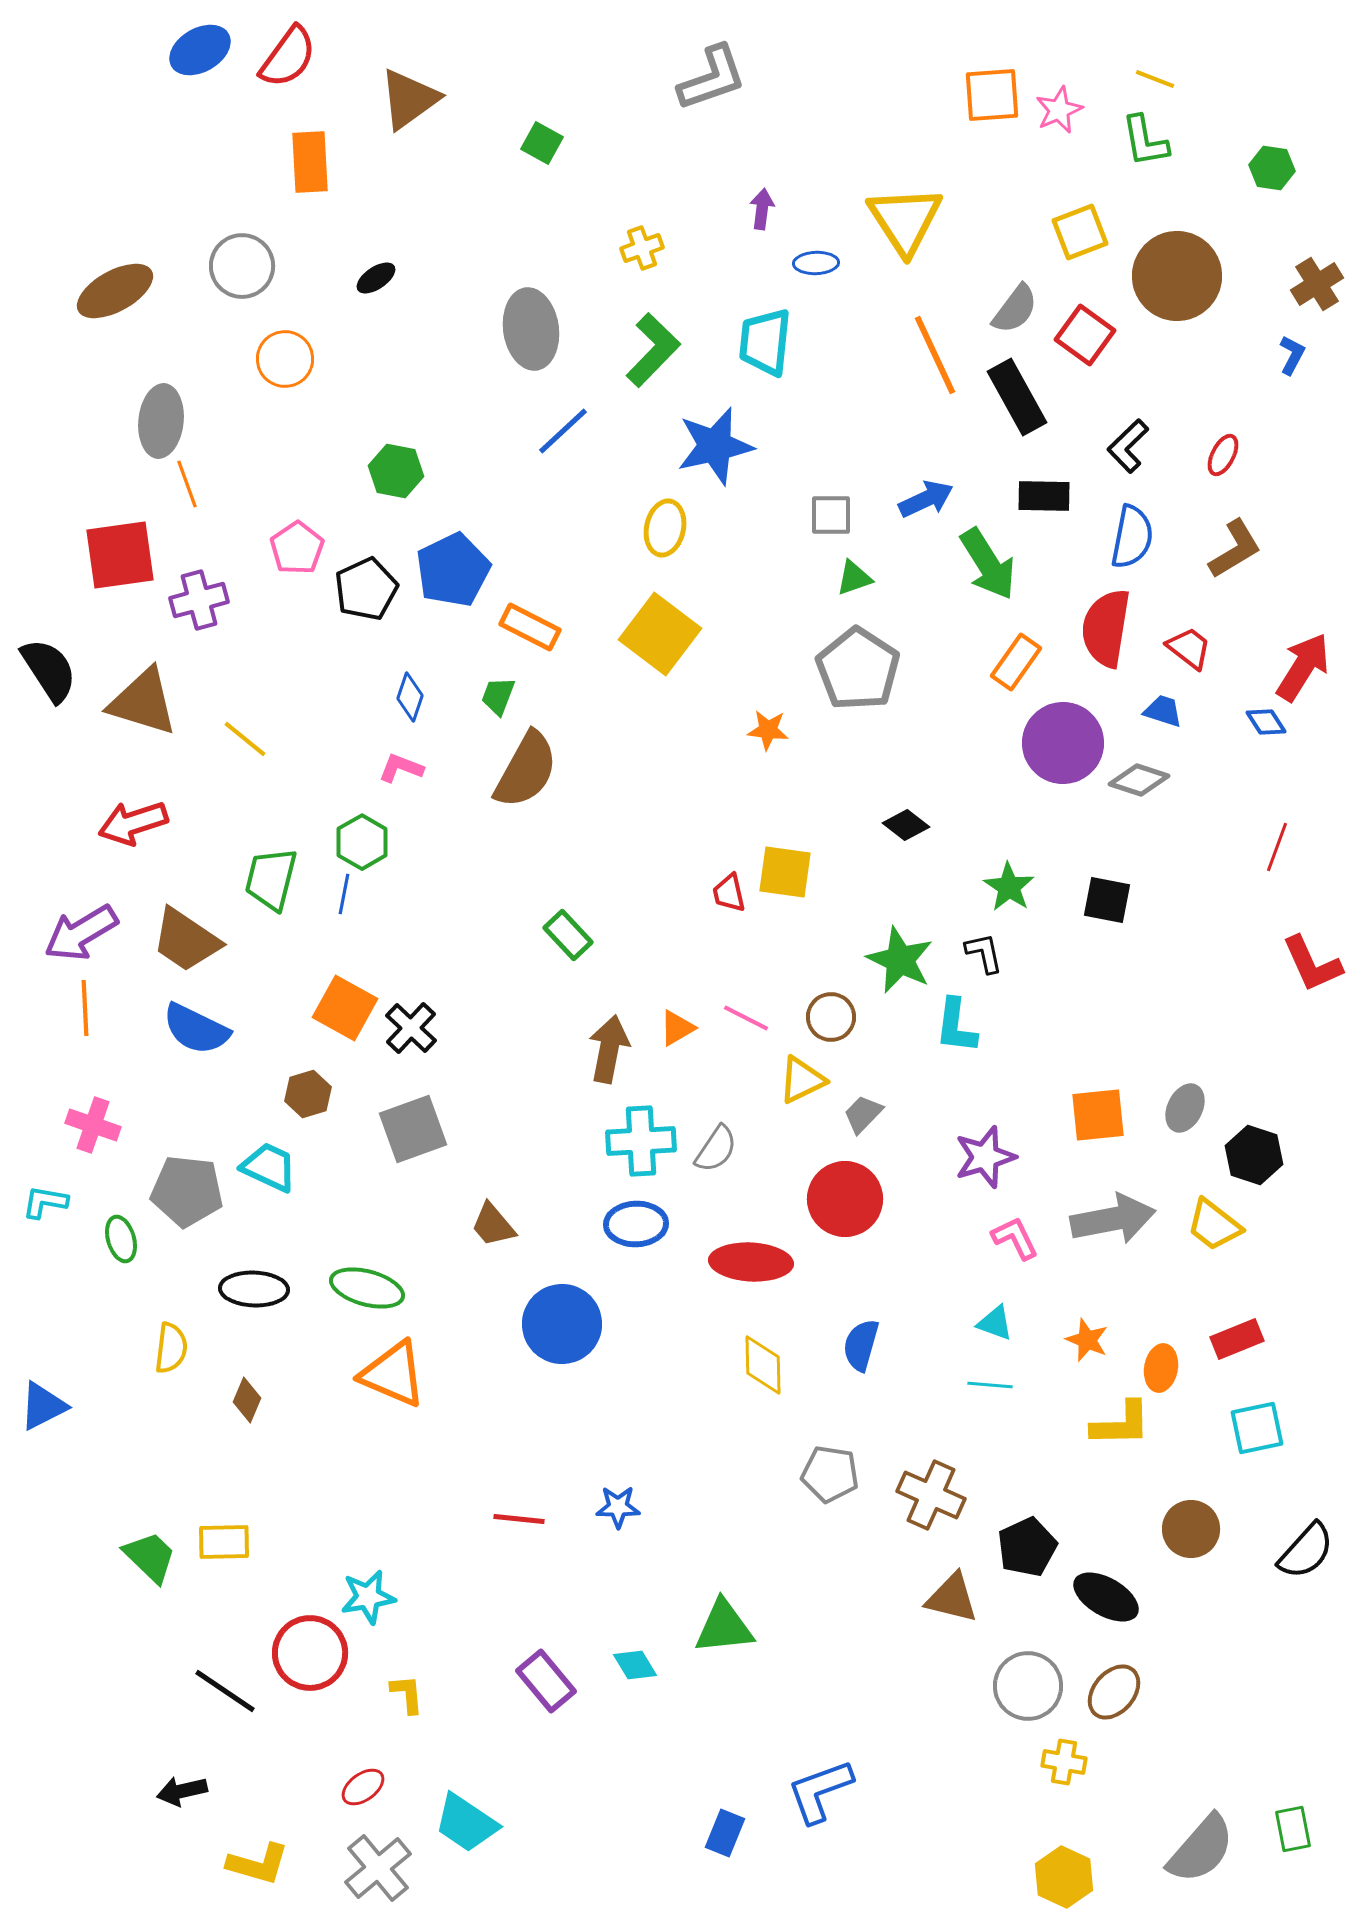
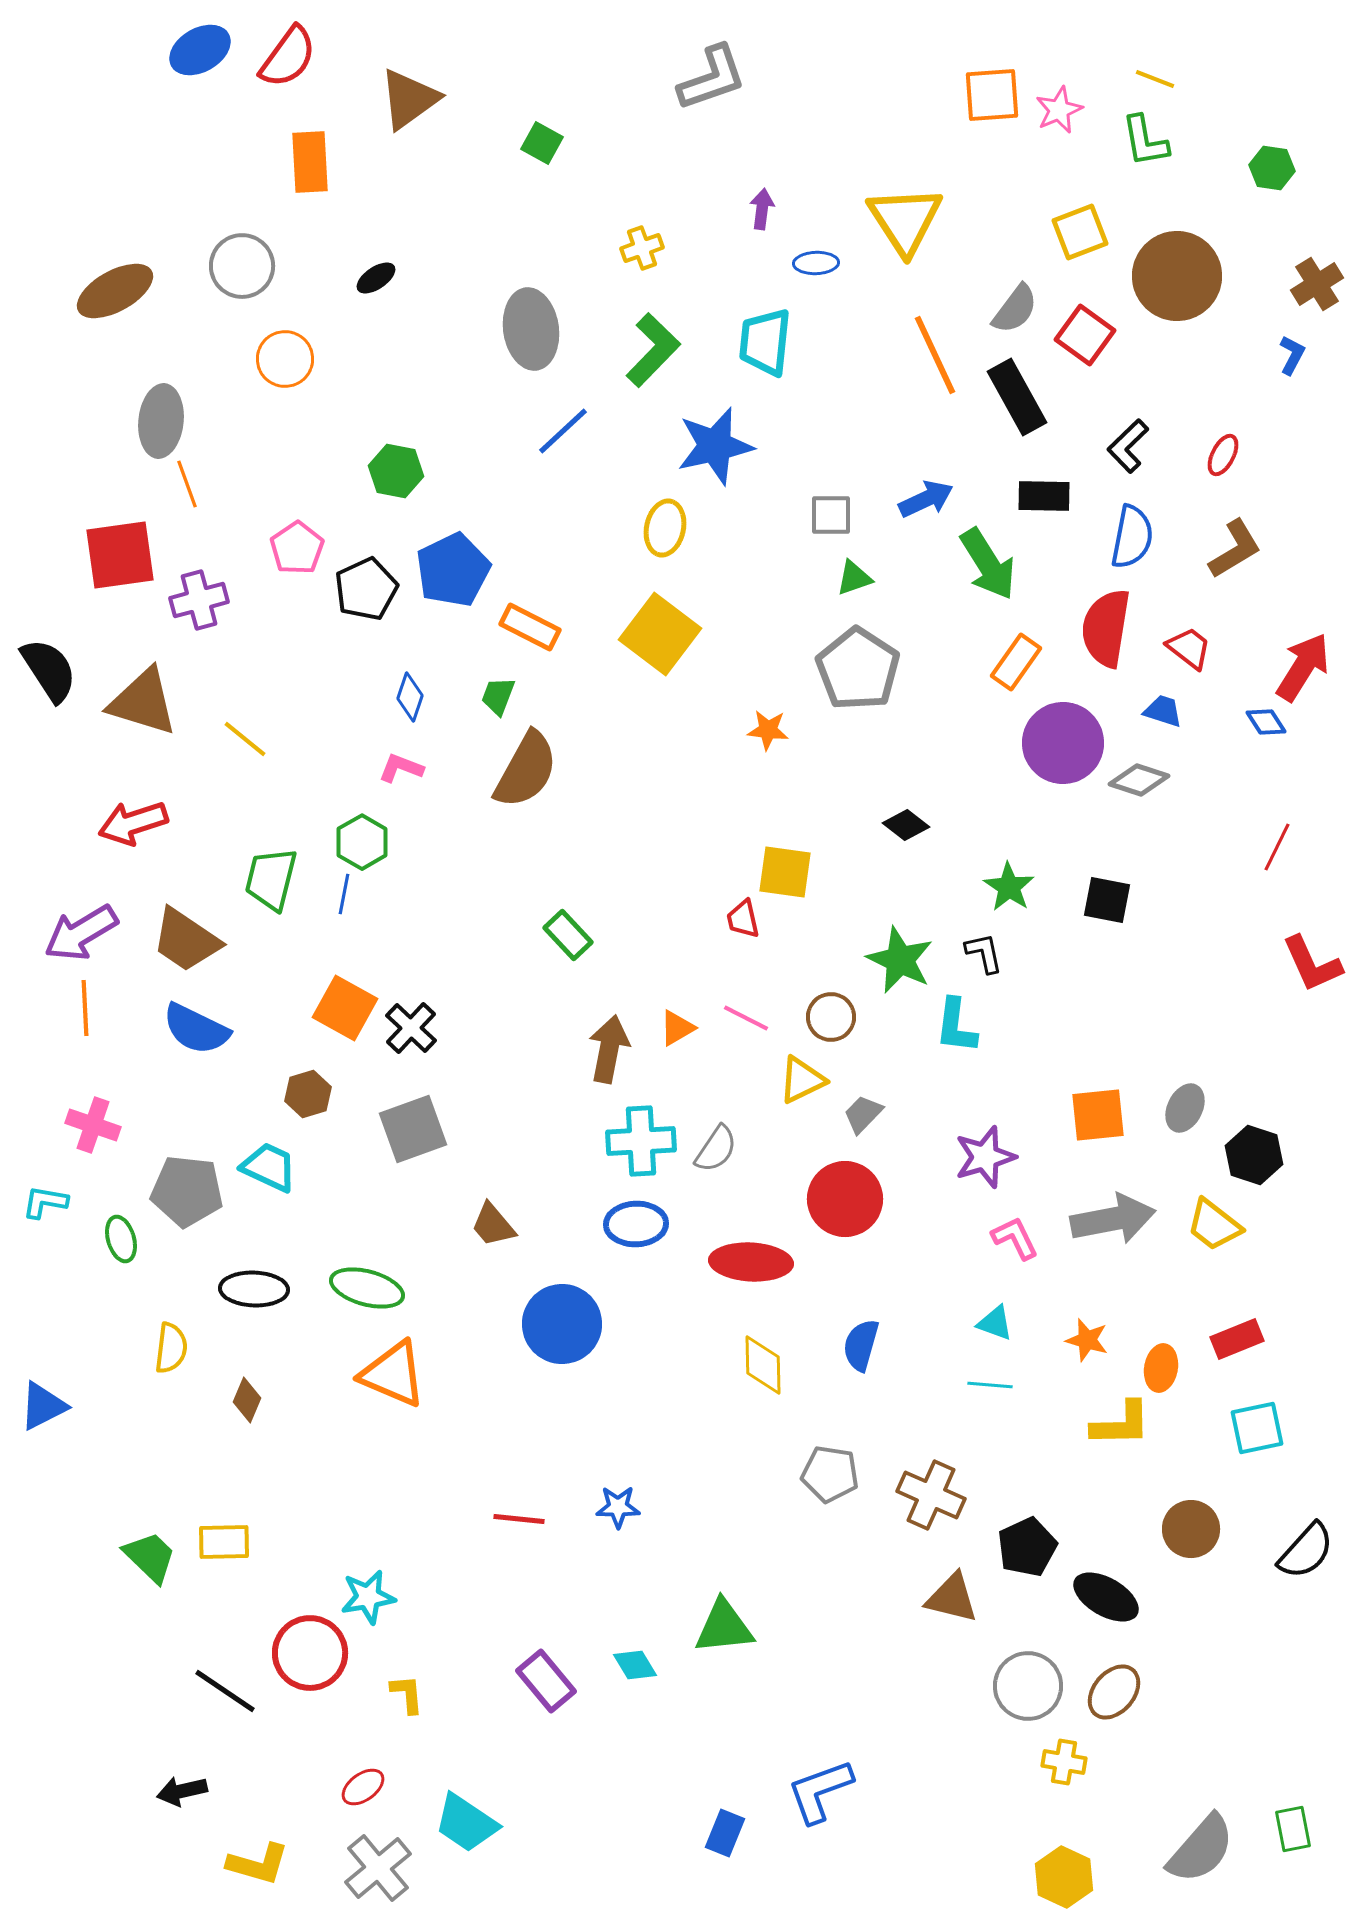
red line at (1277, 847): rotated 6 degrees clockwise
red trapezoid at (729, 893): moved 14 px right, 26 px down
orange star at (1087, 1340): rotated 6 degrees counterclockwise
